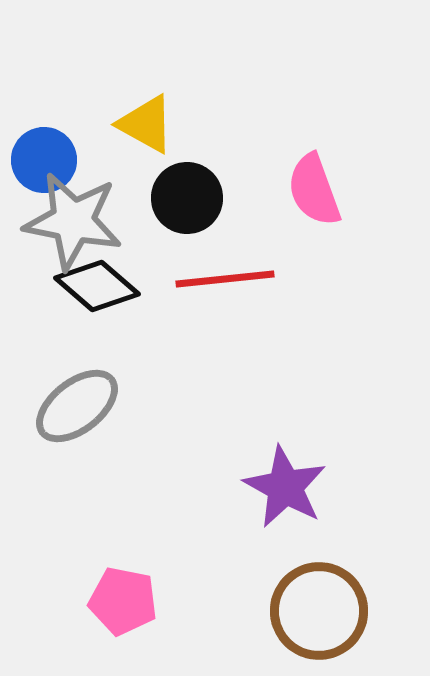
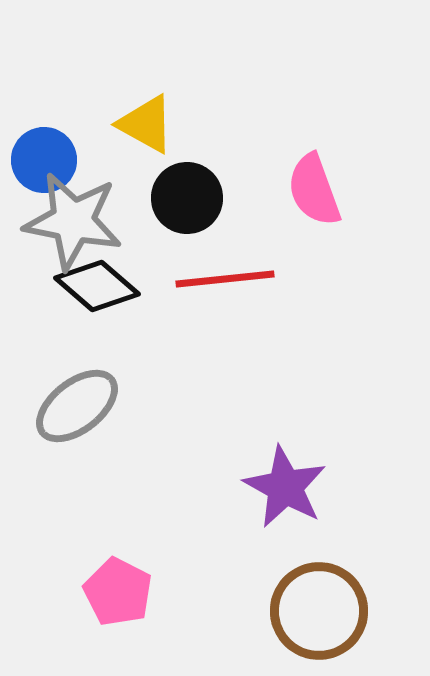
pink pentagon: moved 5 px left, 9 px up; rotated 16 degrees clockwise
